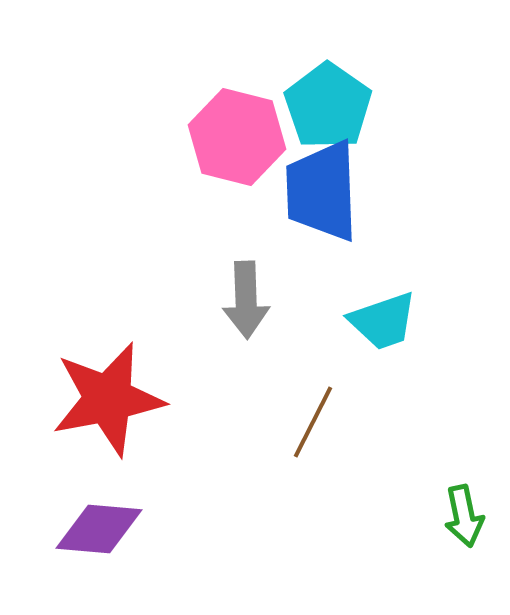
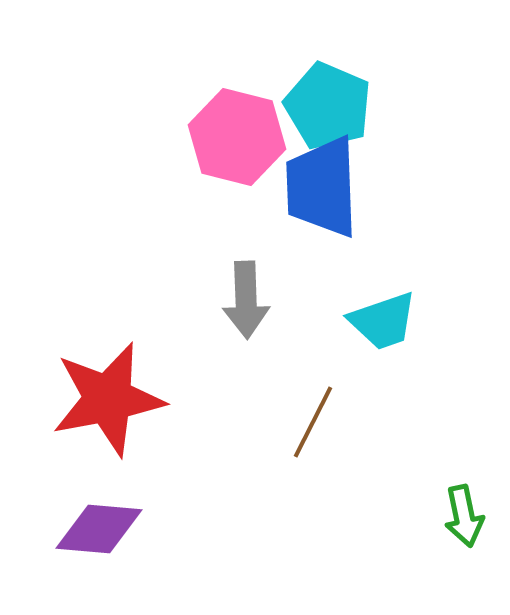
cyan pentagon: rotated 12 degrees counterclockwise
blue trapezoid: moved 4 px up
